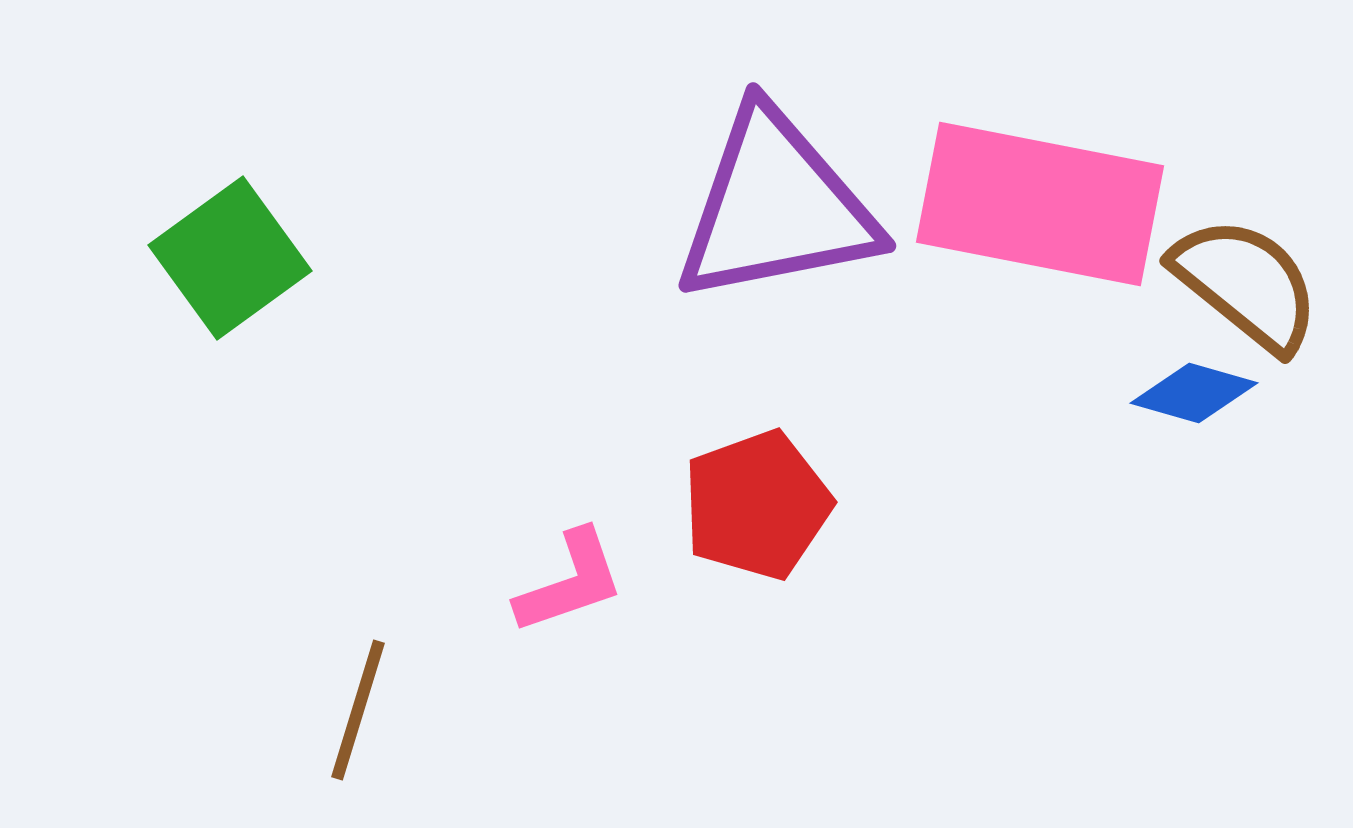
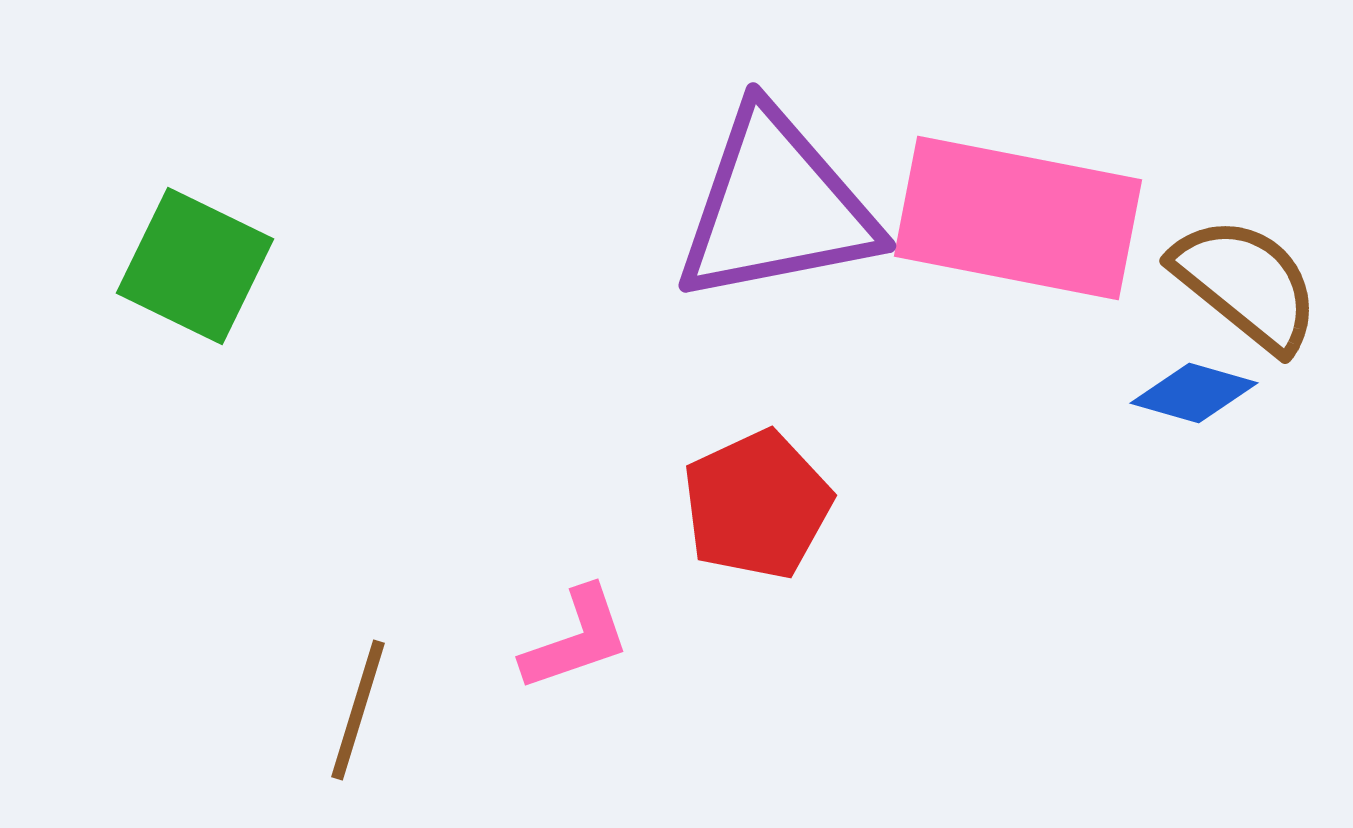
pink rectangle: moved 22 px left, 14 px down
green square: moved 35 px left, 8 px down; rotated 28 degrees counterclockwise
red pentagon: rotated 5 degrees counterclockwise
pink L-shape: moved 6 px right, 57 px down
